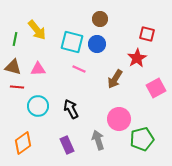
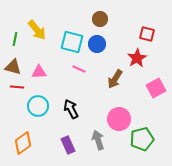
pink triangle: moved 1 px right, 3 px down
purple rectangle: moved 1 px right
